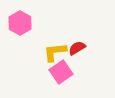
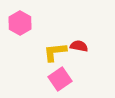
red semicircle: moved 2 px right, 2 px up; rotated 42 degrees clockwise
pink square: moved 1 px left, 7 px down
